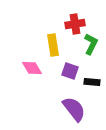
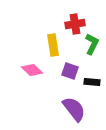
green L-shape: moved 1 px right
pink diamond: moved 2 px down; rotated 15 degrees counterclockwise
